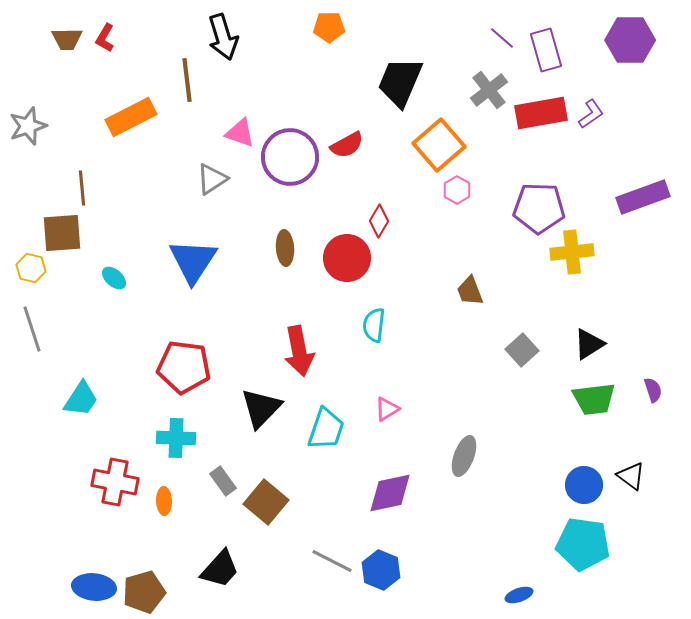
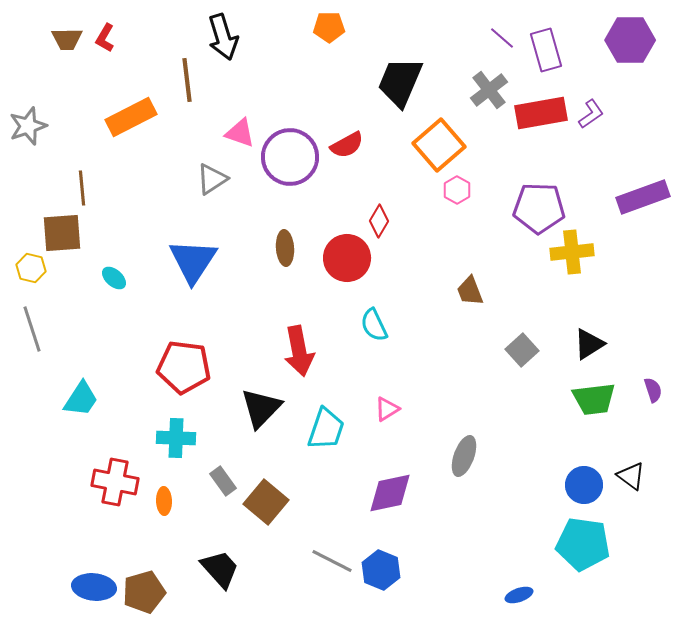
cyan semicircle at (374, 325): rotated 32 degrees counterclockwise
black trapezoid at (220, 569): rotated 84 degrees counterclockwise
